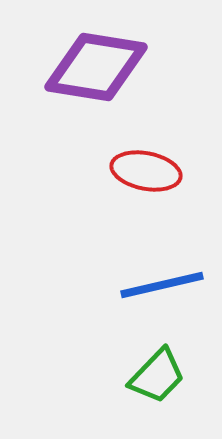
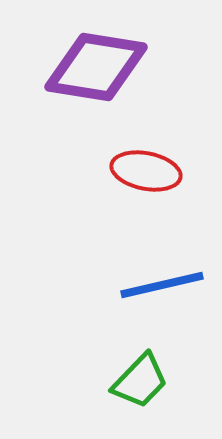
green trapezoid: moved 17 px left, 5 px down
